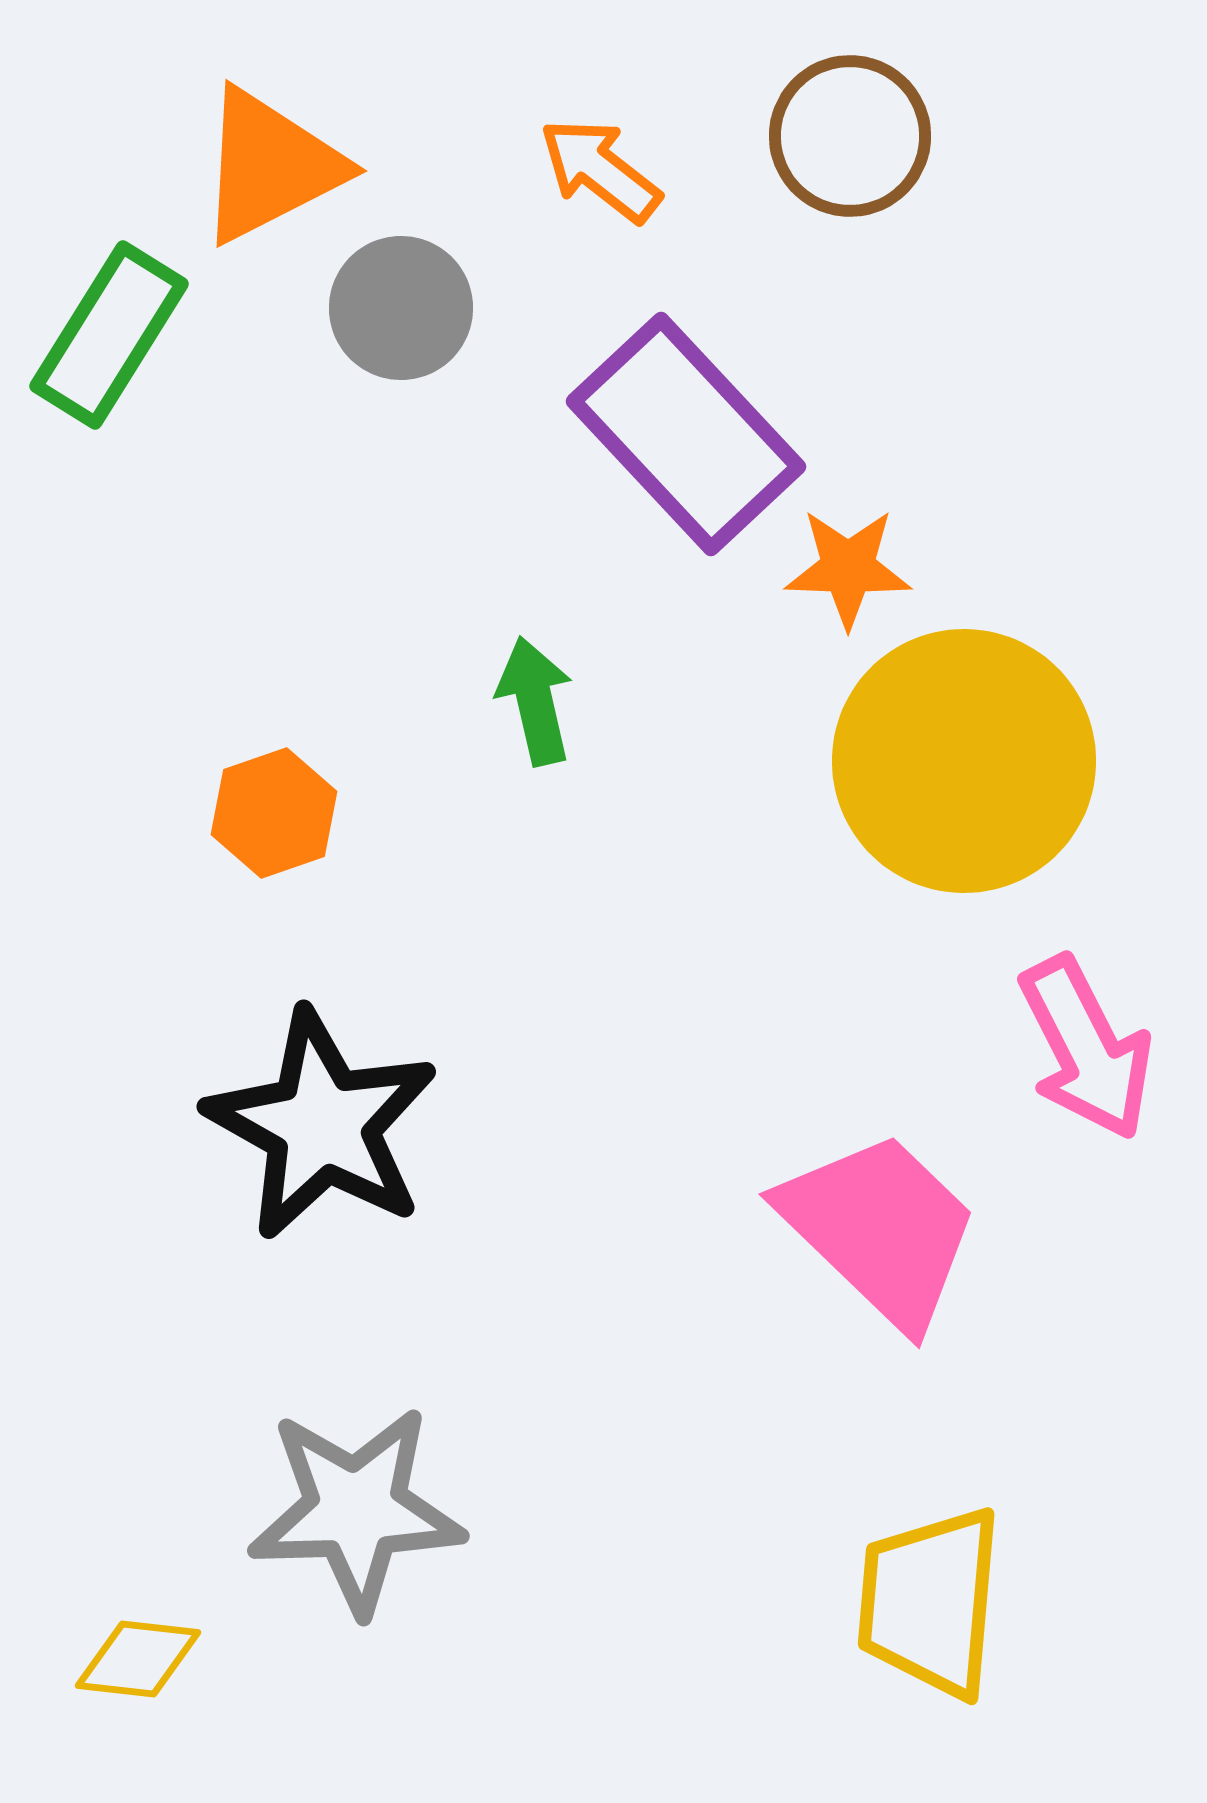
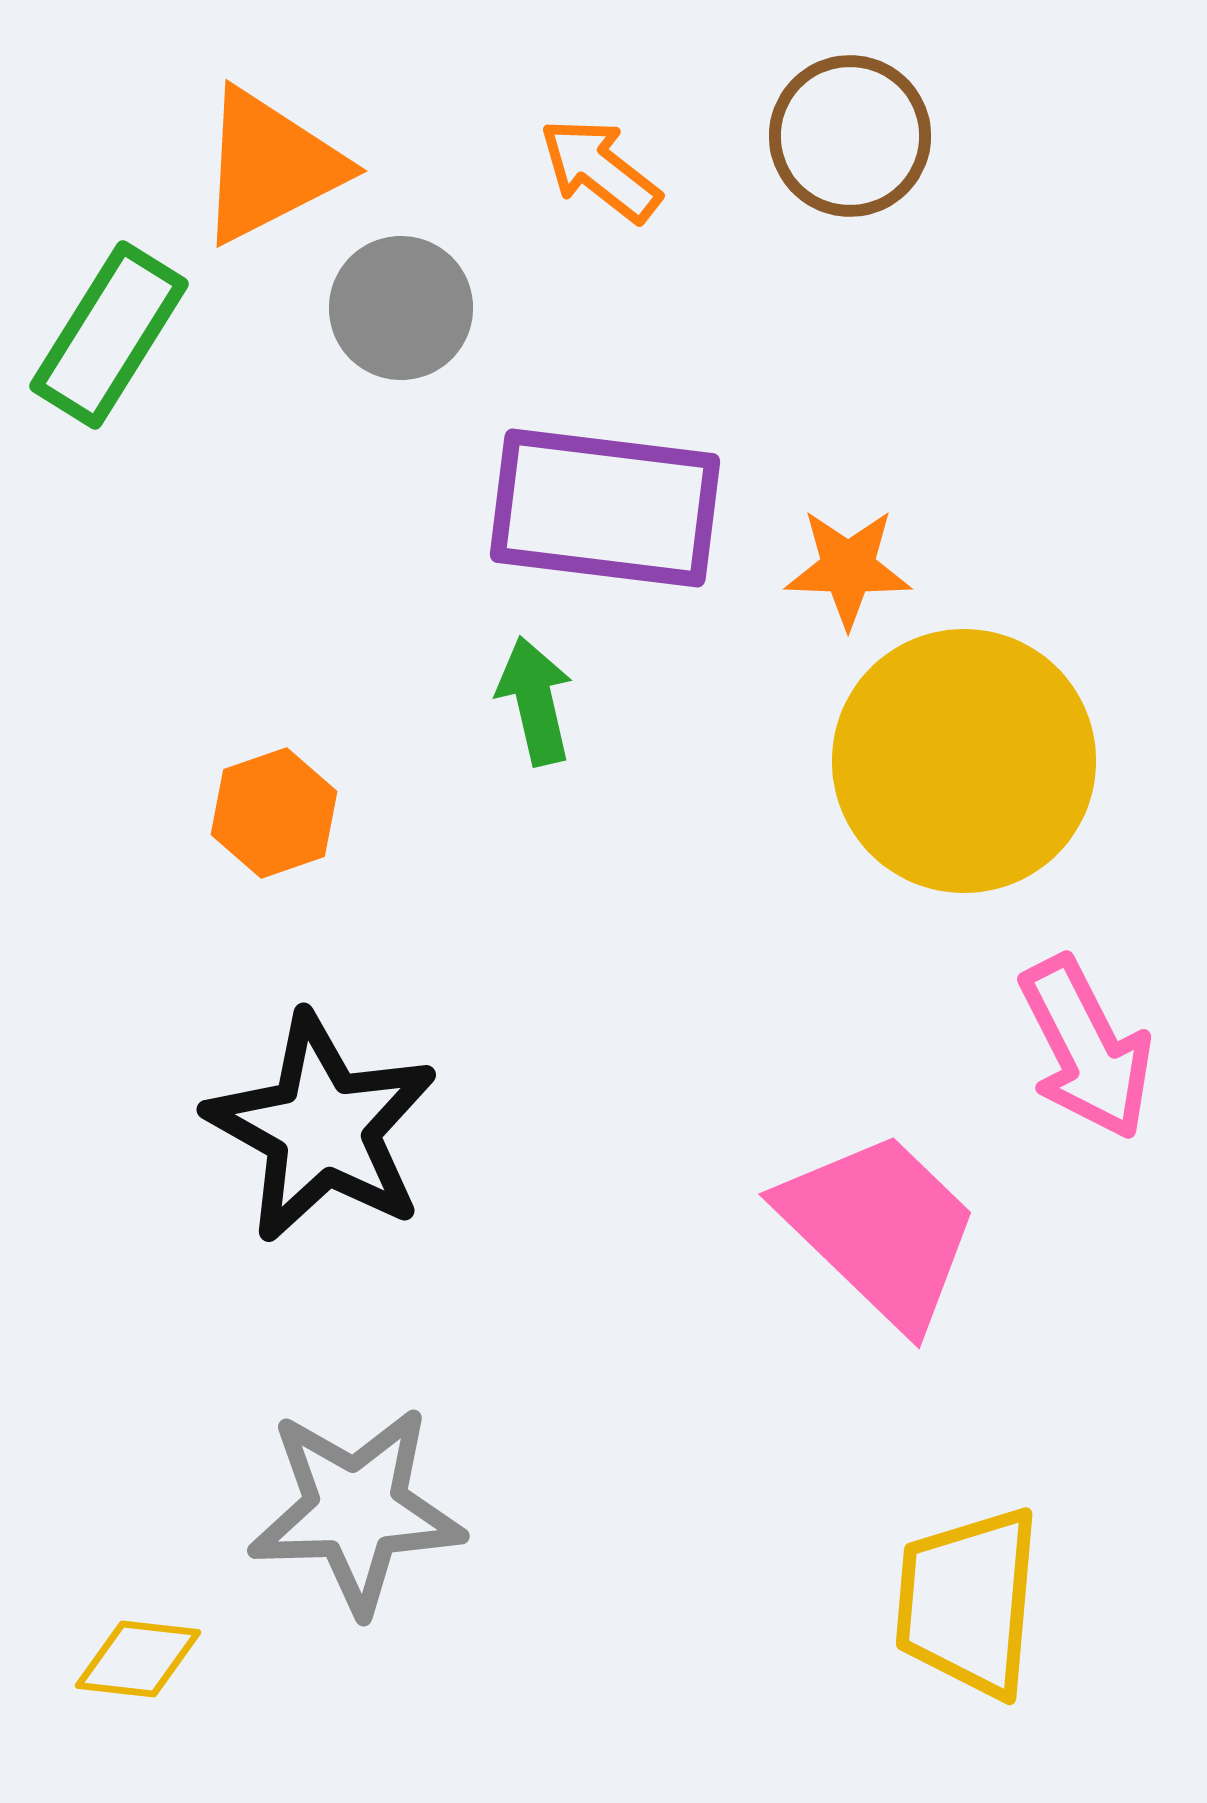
purple rectangle: moved 81 px left, 74 px down; rotated 40 degrees counterclockwise
black star: moved 3 px down
yellow trapezoid: moved 38 px right
